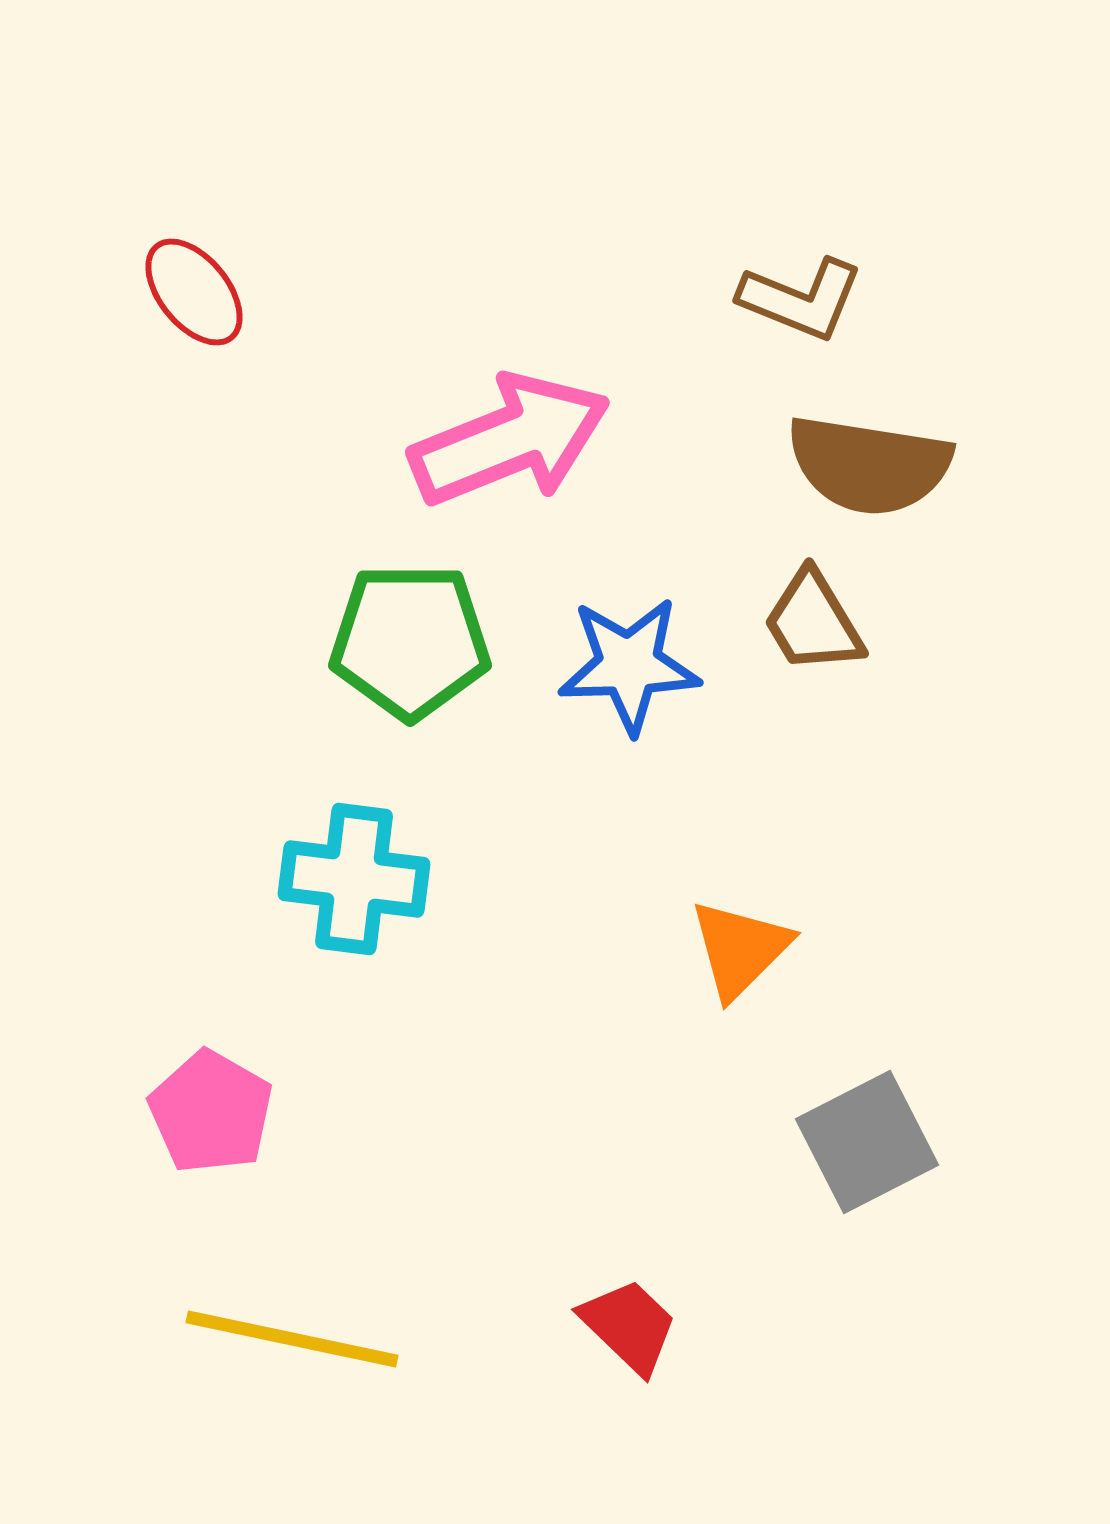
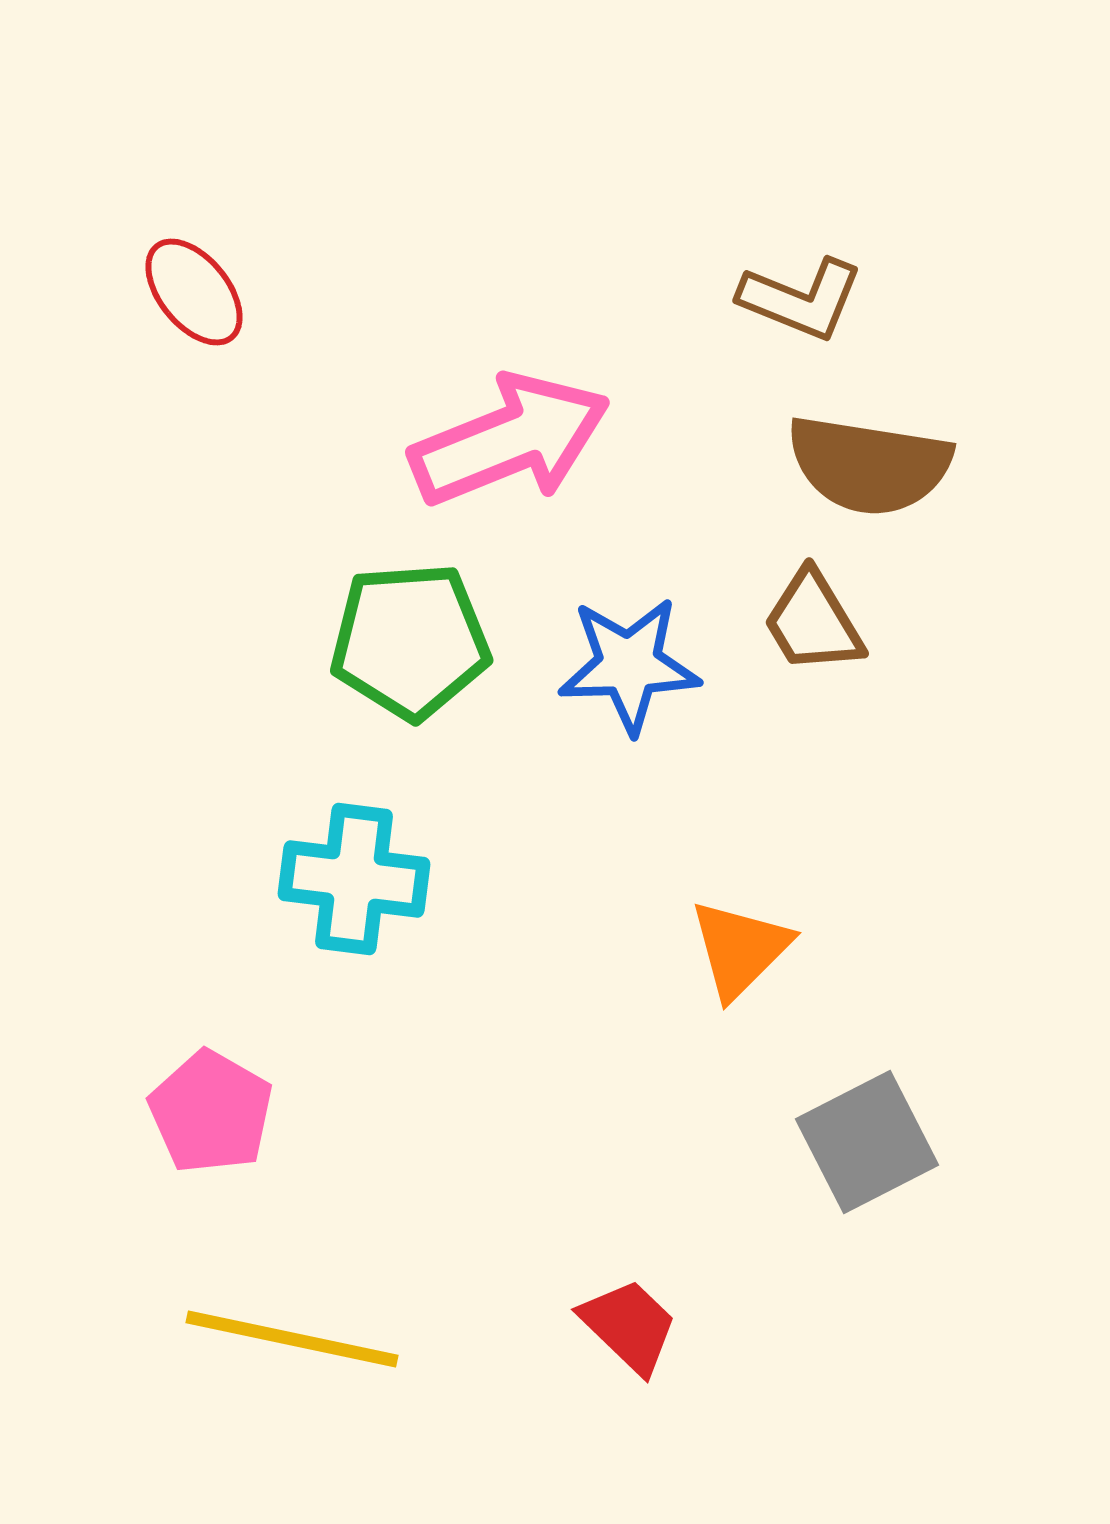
green pentagon: rotated 4 degrees counterclockwise
